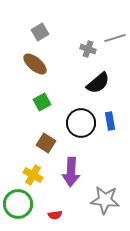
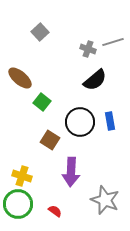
gray square: rotated 12 degrees counterclockwise
gray line: moved 2 px left, 4 px down
brown ellipse: moved 15 px left, 14 px down
black semicircle: moved 3 px left, 3 px up
green square: rotated 24 degrees counterclockwise
black circle: moved 1 px left, 1 px up
brown square: moved 4 px right, 3 px up
yellow cross: moved 11 px left, 1 px down; rotated 12 degrees counterclockwise
gray star: rotated 16 degrees clockwise
red semicircle: moved 4 px up; rotated 136 degrees counterclockwise
